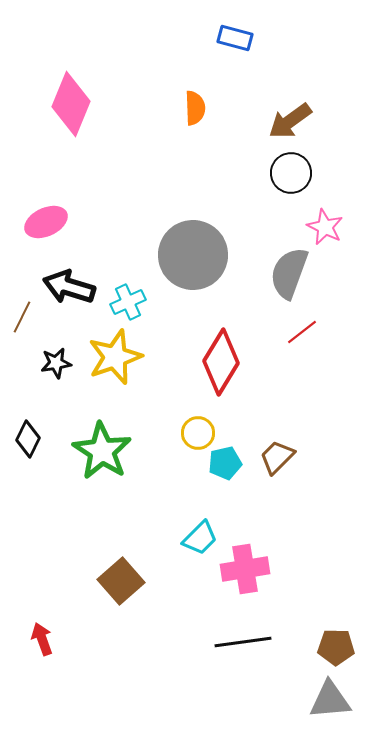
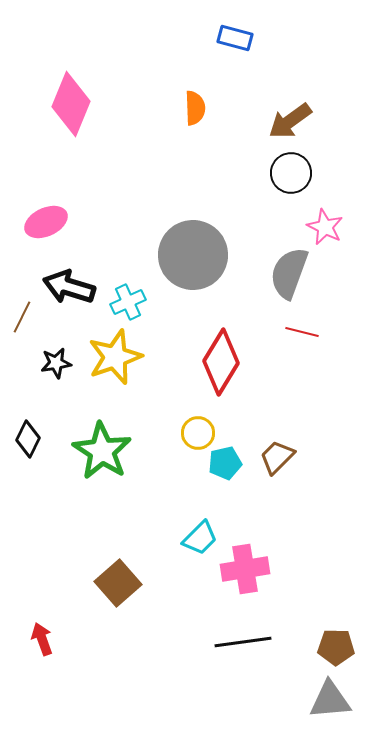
red line: rotated 52 degrees clockwise
brown square: moved 3 px left, 2 px down
